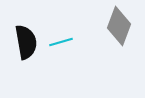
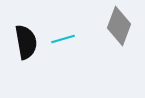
cyan line: moved 2 px right, 3 px up
